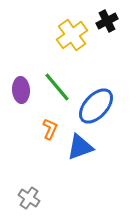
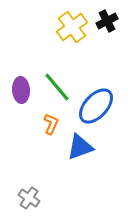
yellow cross: moved 8 px up
orange L-shape: moved 1 px right, 5 px up
